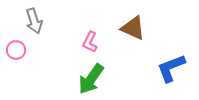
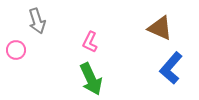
gray arrow: moved 3 px right
brown triangle: moved 27 px right
blue L-shape: rotated 28 degrees counterclockwise
green arrow: rotated 60 degrees counterclockwise
